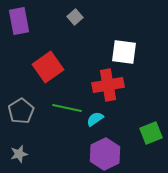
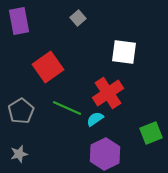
gray square: moved 3 px right, 1 px down
red cross: moved 8 px down; rotated 24 degrees counterclockwise
green line: rotated 12 degrees clockwise
